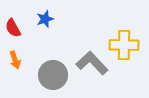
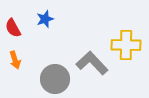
yellow cross: moved 2 px right
gray circle: moved 2 px right, 4 px down
